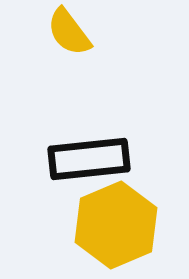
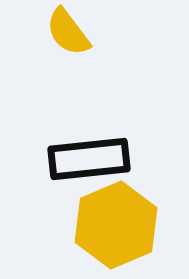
yellow semicircle: moved 1 px left
